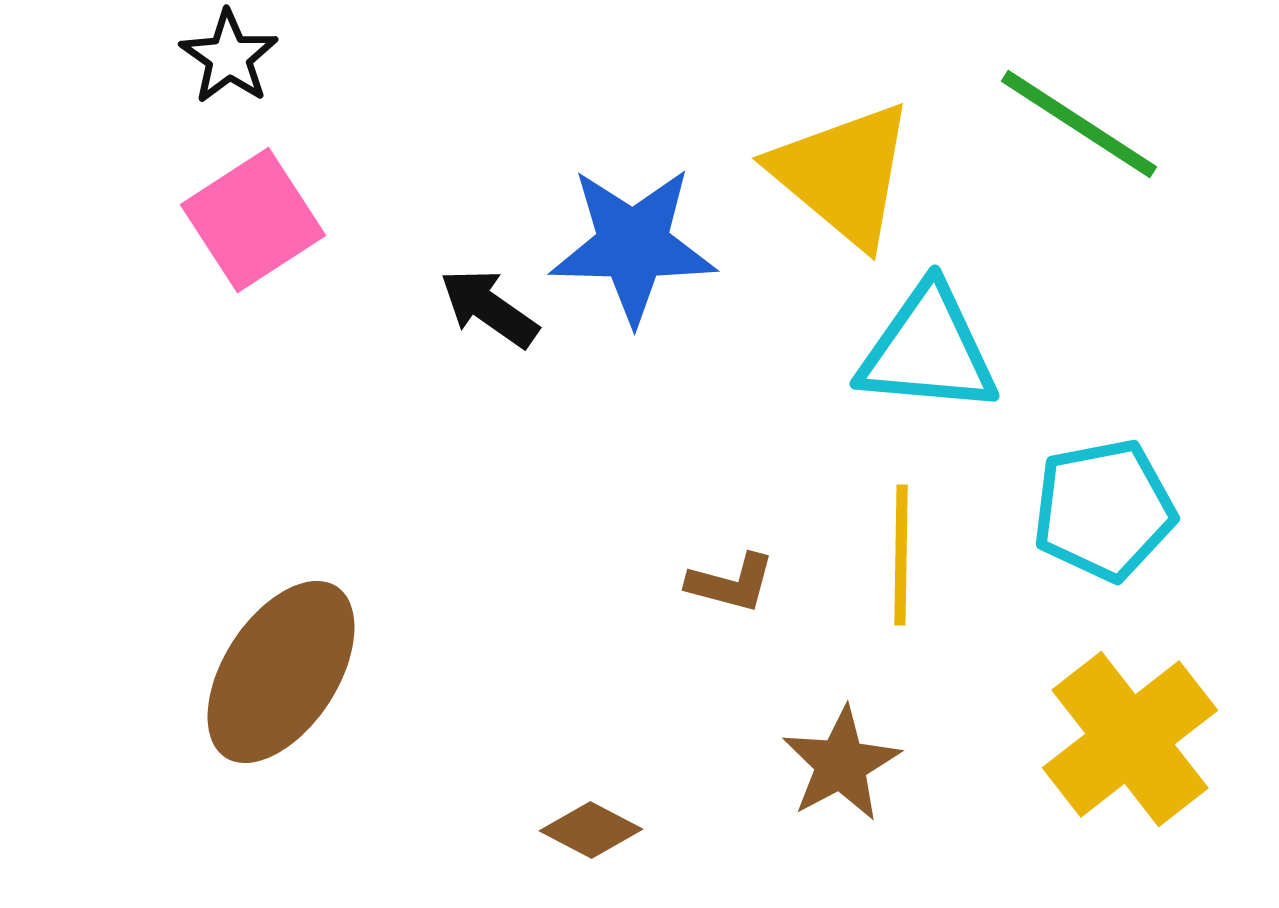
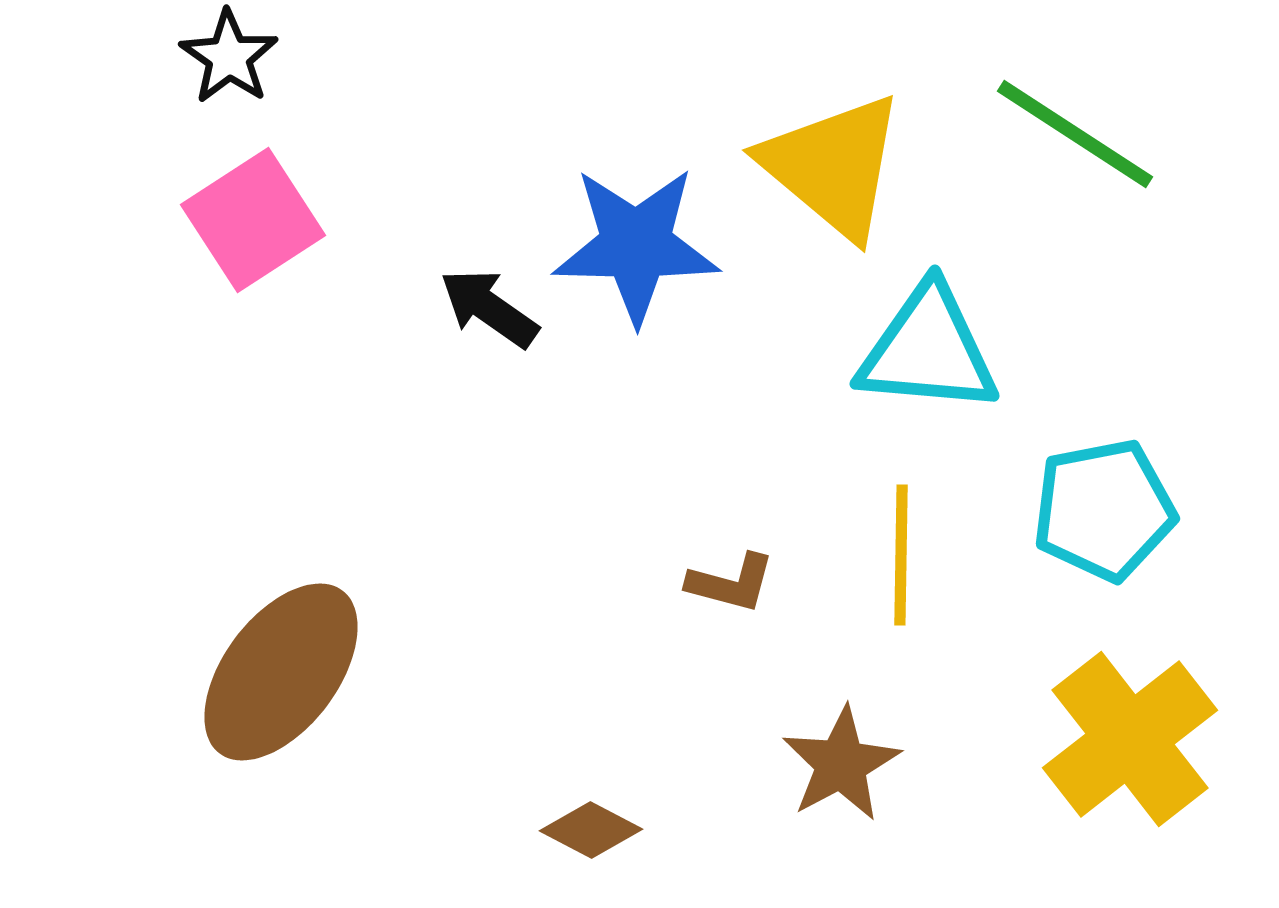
green line: moved 4 px left, 10 px down
yellow triangle: moved 10 px left, 8 px up
blue star: moved 3 px right
brown ellipse: rotated 4 degrees clockwise
